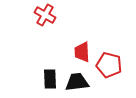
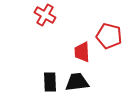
red pentagon: moved 29 px up
black rectangle: moved 3 px down
